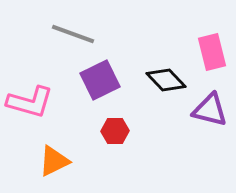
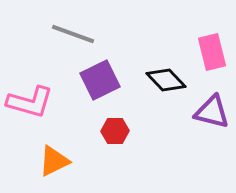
purple triangle: moved 2 px right, 2 px down
